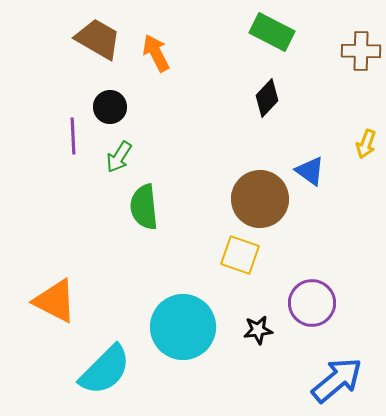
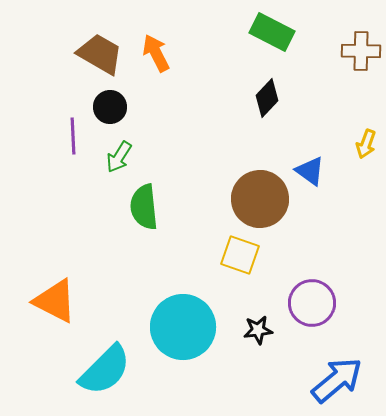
brown trapezoid: moved 2 px right, 15 px down
